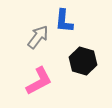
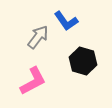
blue L-shape: moved 2 px right; rotated 40 degrees counterclockwise
pink L-shape: moved 6 px left
